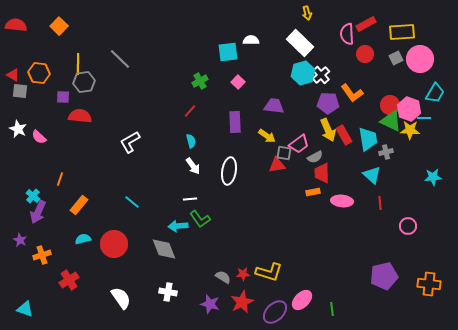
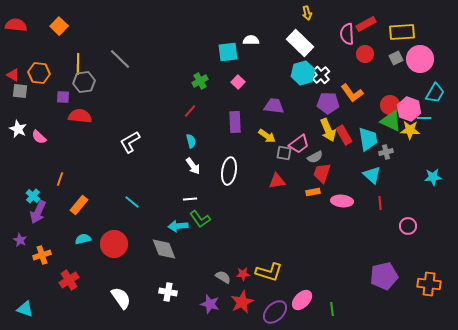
red triangle at (277, 165): moved 16 px down
red trapezoid at (322, 173): rotated 20 degrees clockwise
